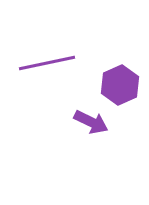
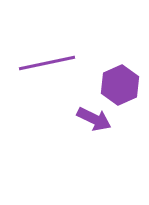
purple arrow: moved 3 px right, 3 px up
